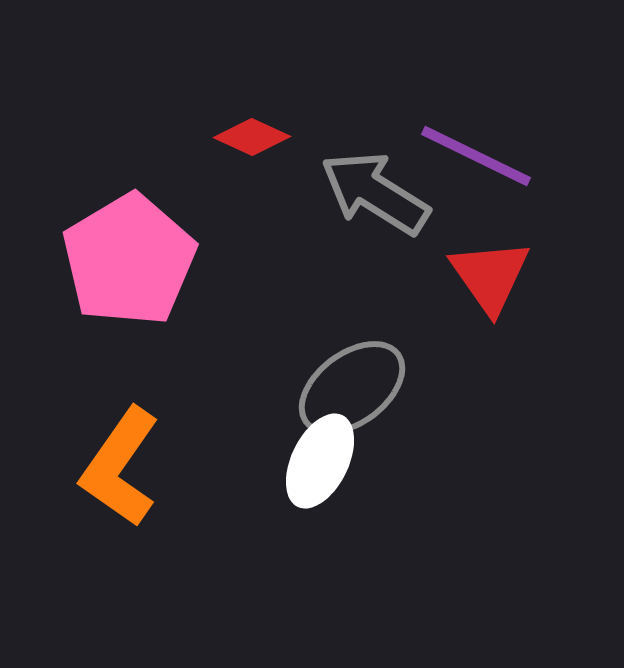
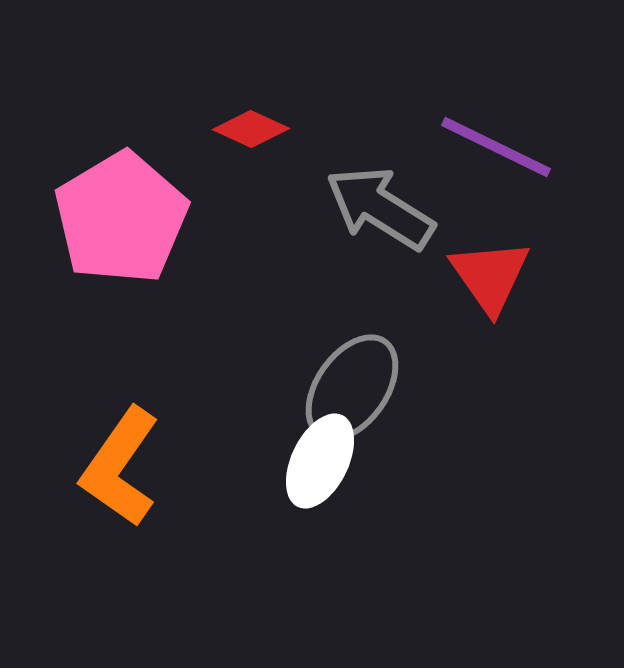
red diamond: moved 1 px left, 8 px up
purple line: moved 20 px right, 9 px up
gray arrow: moved 5 px right, 15 px down
pink pentagon: moved 8 px left, 42 px up
gray ellipse: rotated 18 degrees counterclockwise
